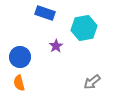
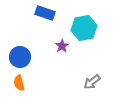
purple star: moved 6 px right
